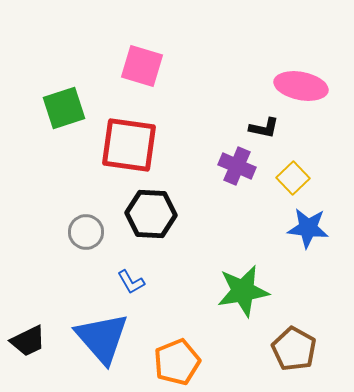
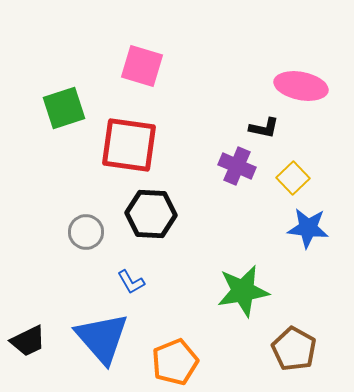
orange pentagon: moved 2 px left
